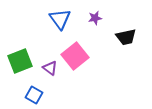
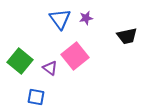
purple star: moved 9 px left
black trapezoid: moved 1 px right, 1 px up
green square: rotated 30 degrees counterclockwise
blue square: moved 2 px right, 2 px down; rotated 18 degrees counterclockwise
